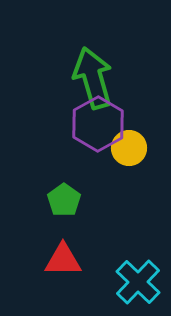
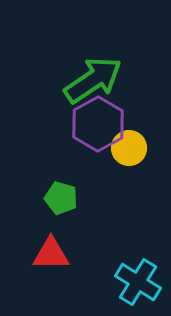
green arrow: moved 2 px down; rotated 72 degrees clockwise
green pentagon: moved 3 px left, 2 px up; rotated 20 degrees counterclockwise
red triangle: moved 12 px left, 6 px up
cyan cross: rotated 12 degrees counterclockwise
